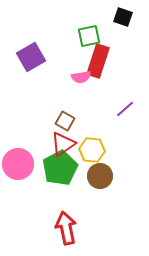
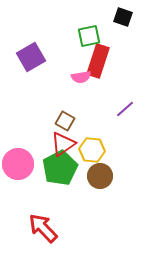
red arrow: moved 23 px left; rotated 32 degrees counterclockwise
